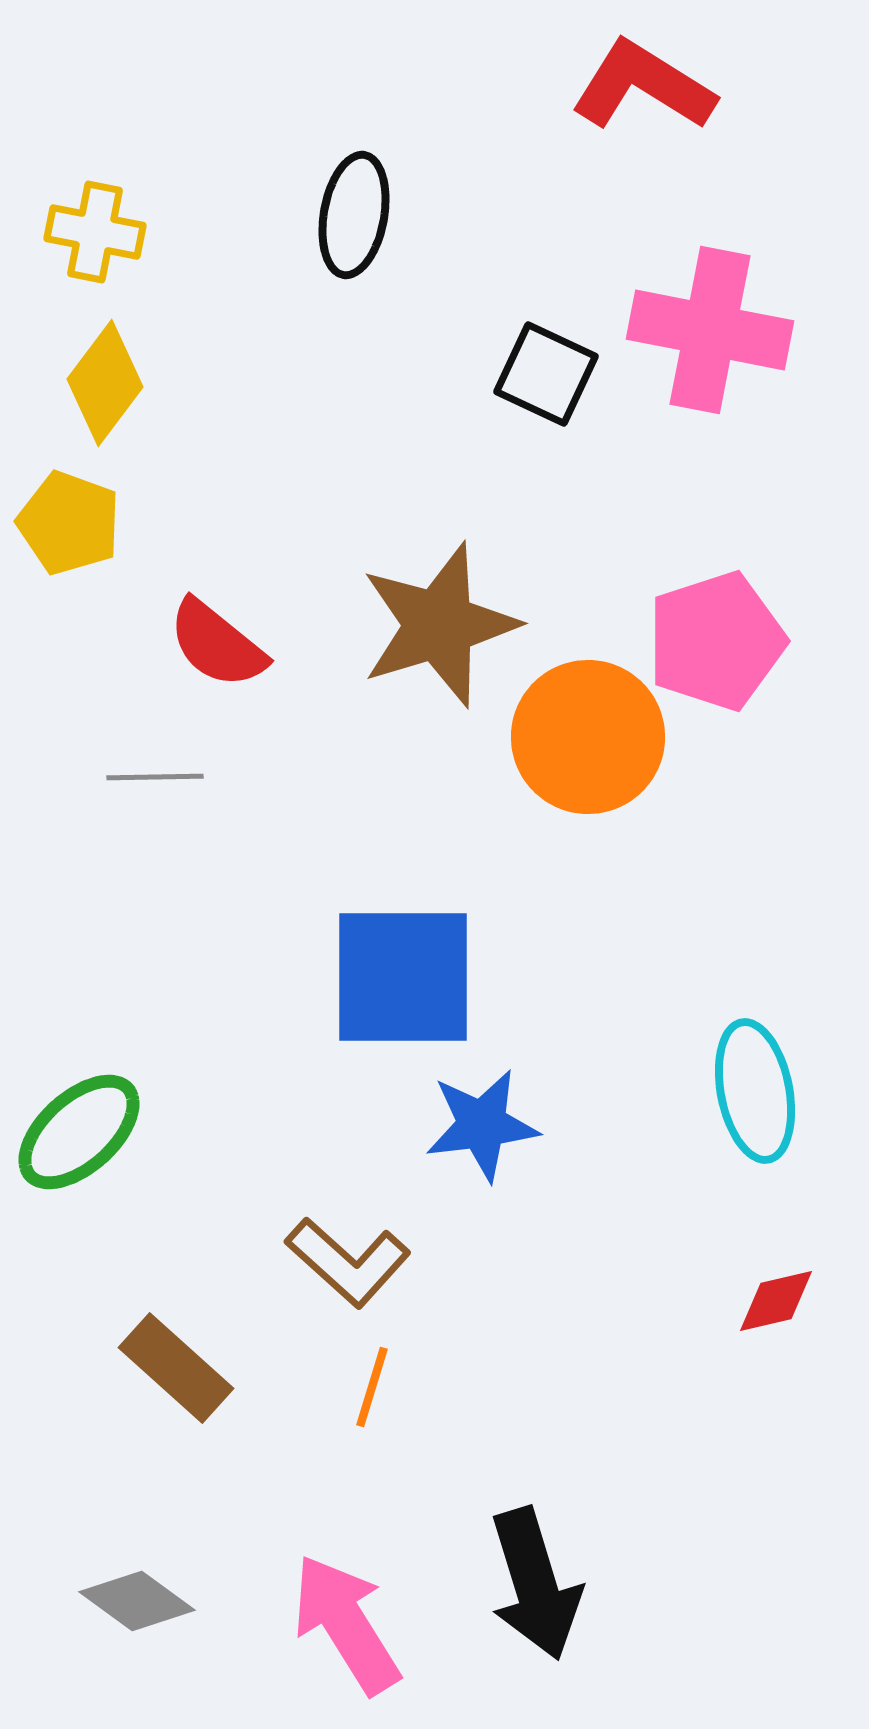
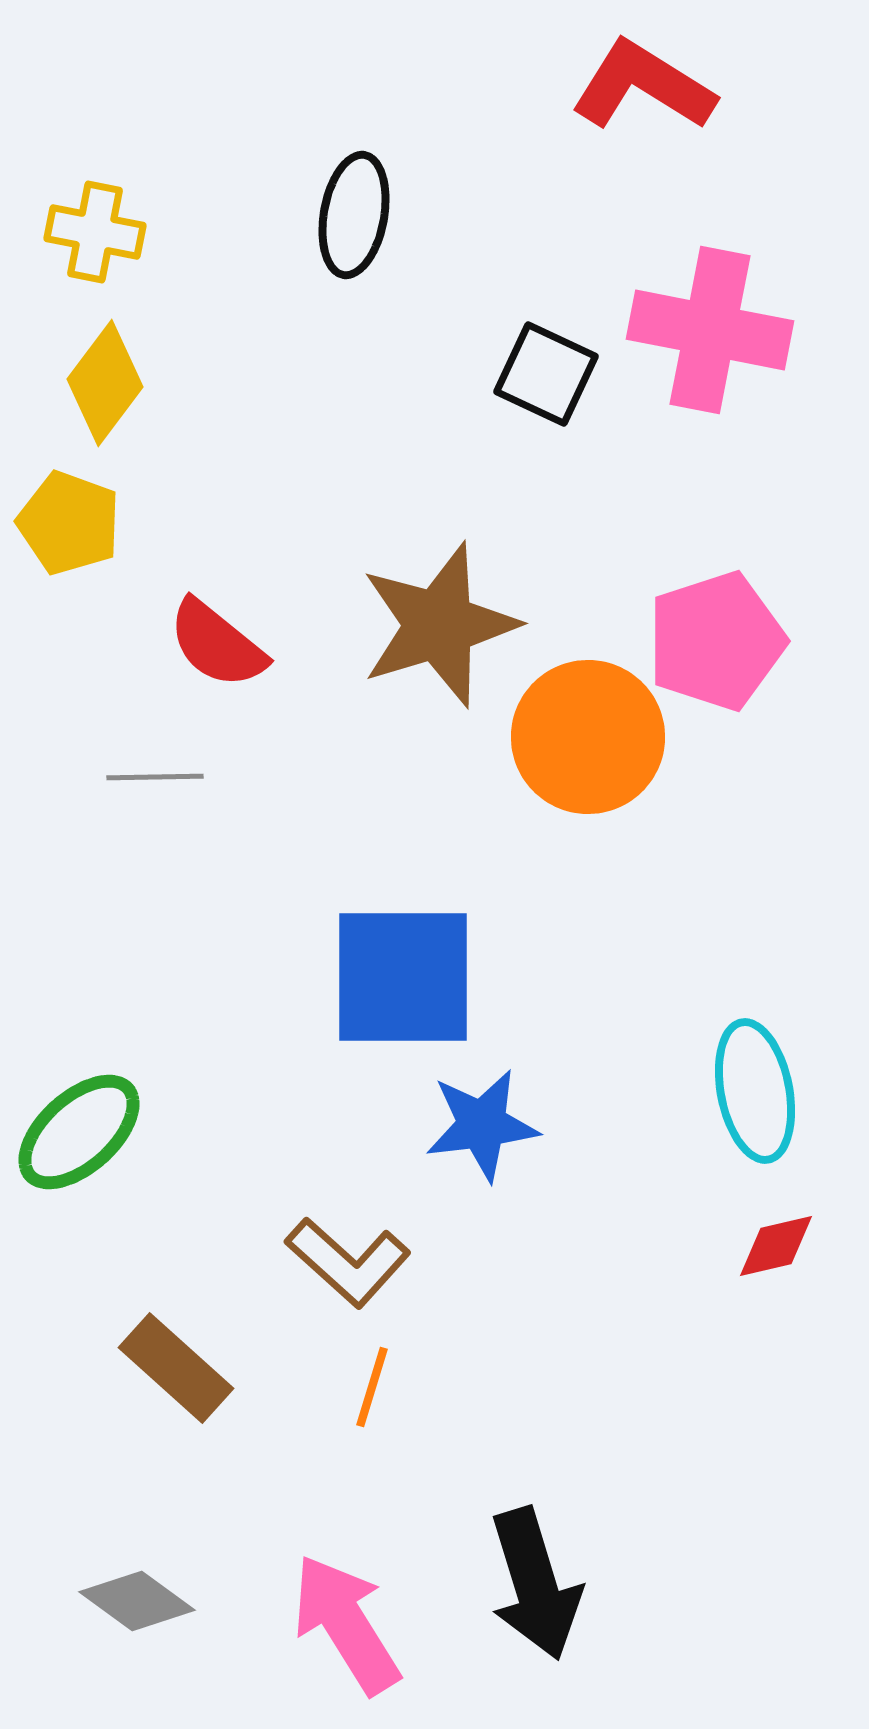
red diamond: moved 55 px up
